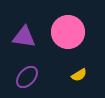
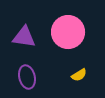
purple ellipse: rotated 55 degrees counterclockwise
